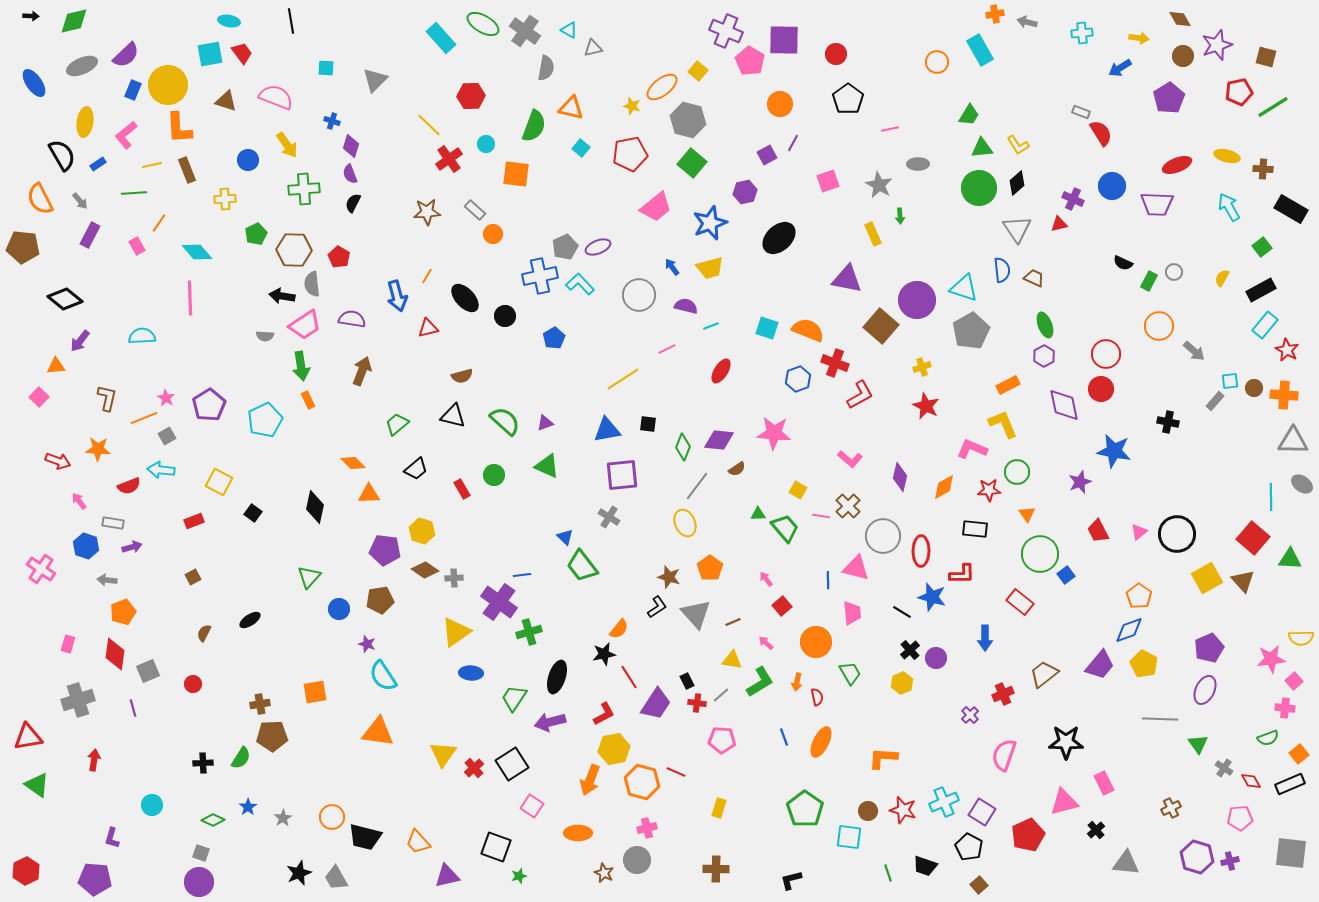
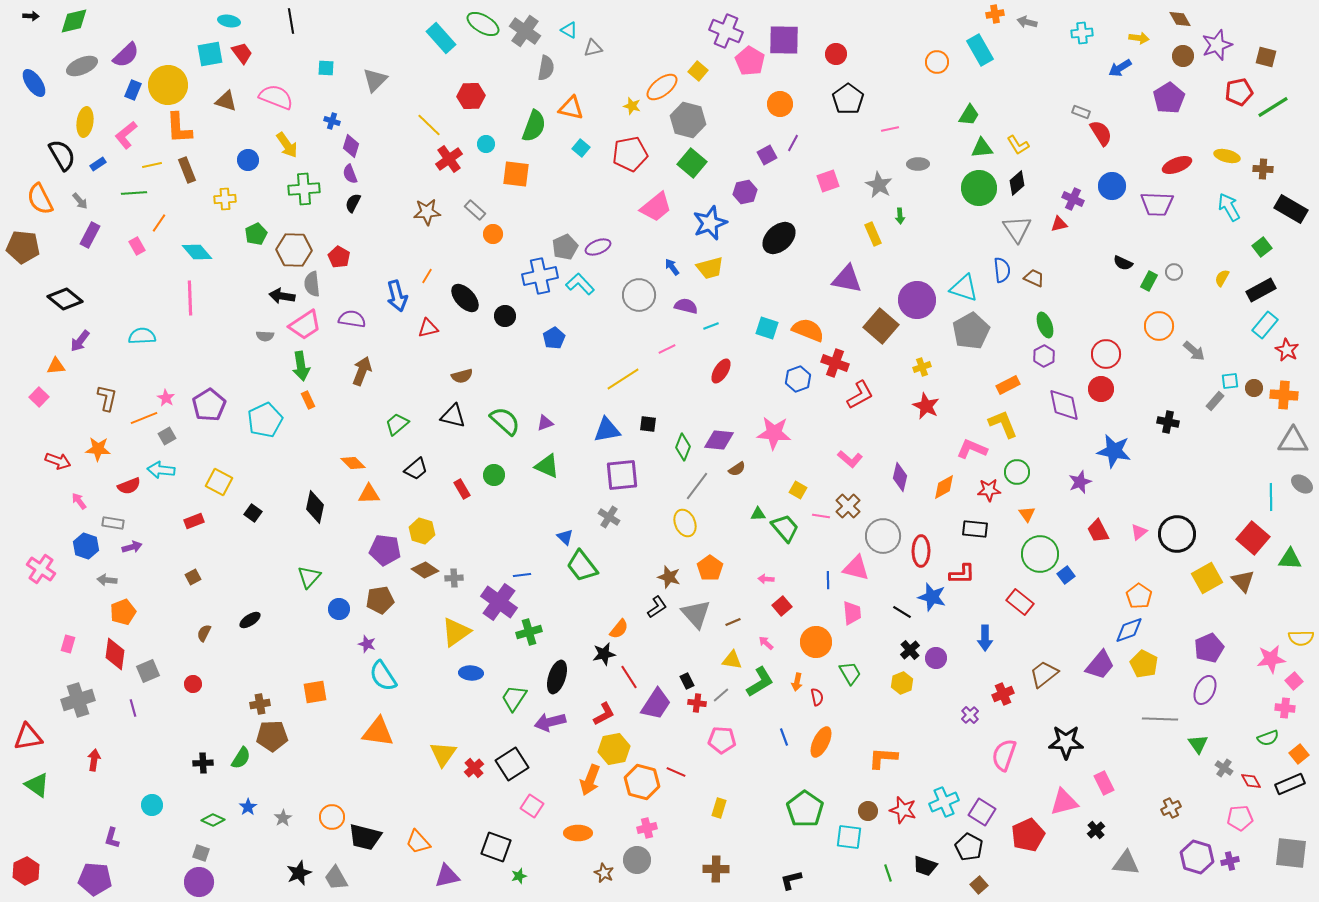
pink arrow at (766, 579): rotated 49 degrees counterclockwise
